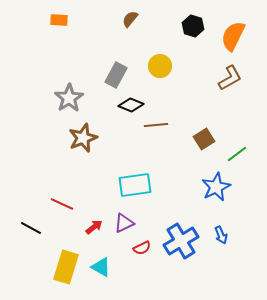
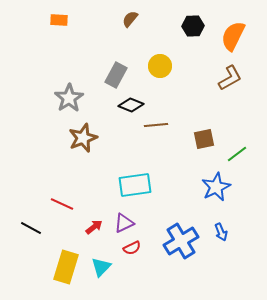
black hexagon: rotated 20 degrees counterclockwise
brown square: rotated 20 degrees clockwise
blue arrow: moved 3 px up
red semicircle: moved 10 px left
cyan triangle: rotated 45 degrees clockwise
